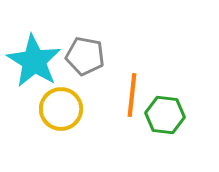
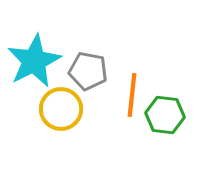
gray pentagon: moved 3 px right, 15 px down
cyan star: rotated 14 degrees clockwise
